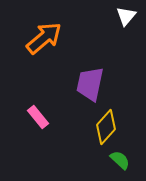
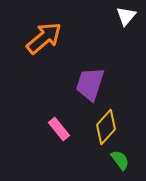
purple trapezoid: rotated 6 degrees clockwise
pink rectangle: moved 21 px right, 12 px down
green semicircle: rotated 10 degrees clockwise
